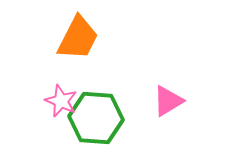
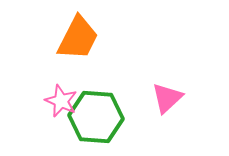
pink triangle: moved 1 px left, 3 px up; rotated 12 degrees counterclockwise
green hexagon: moved 1 px up
